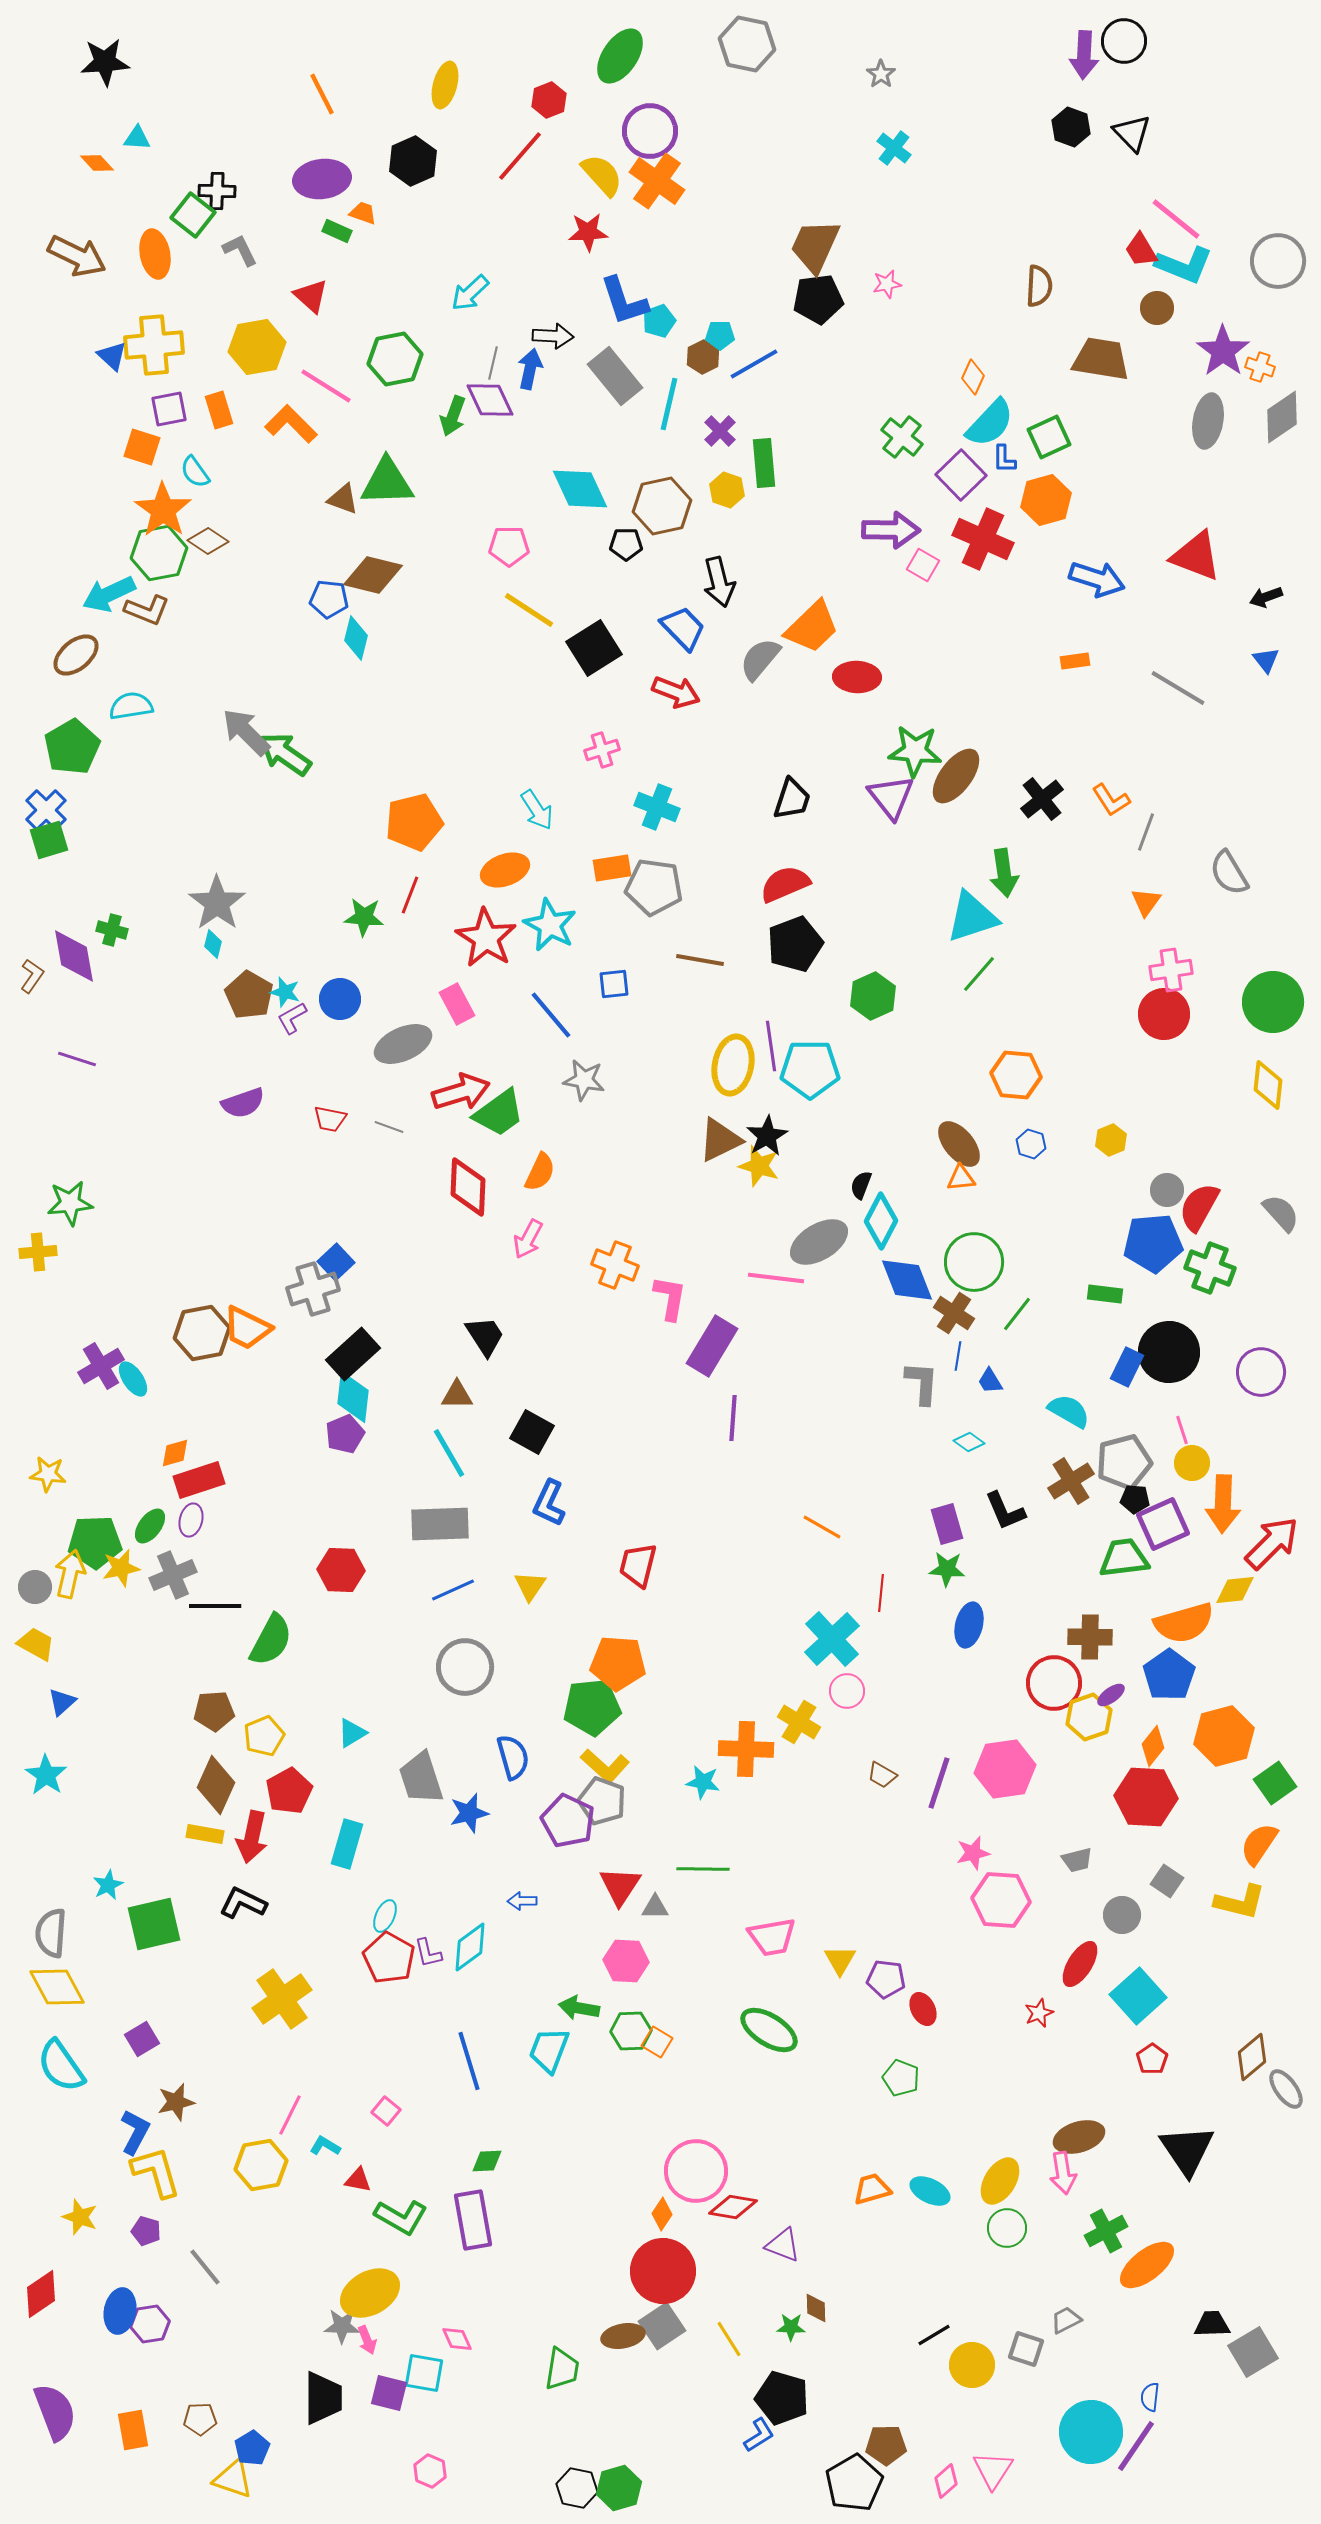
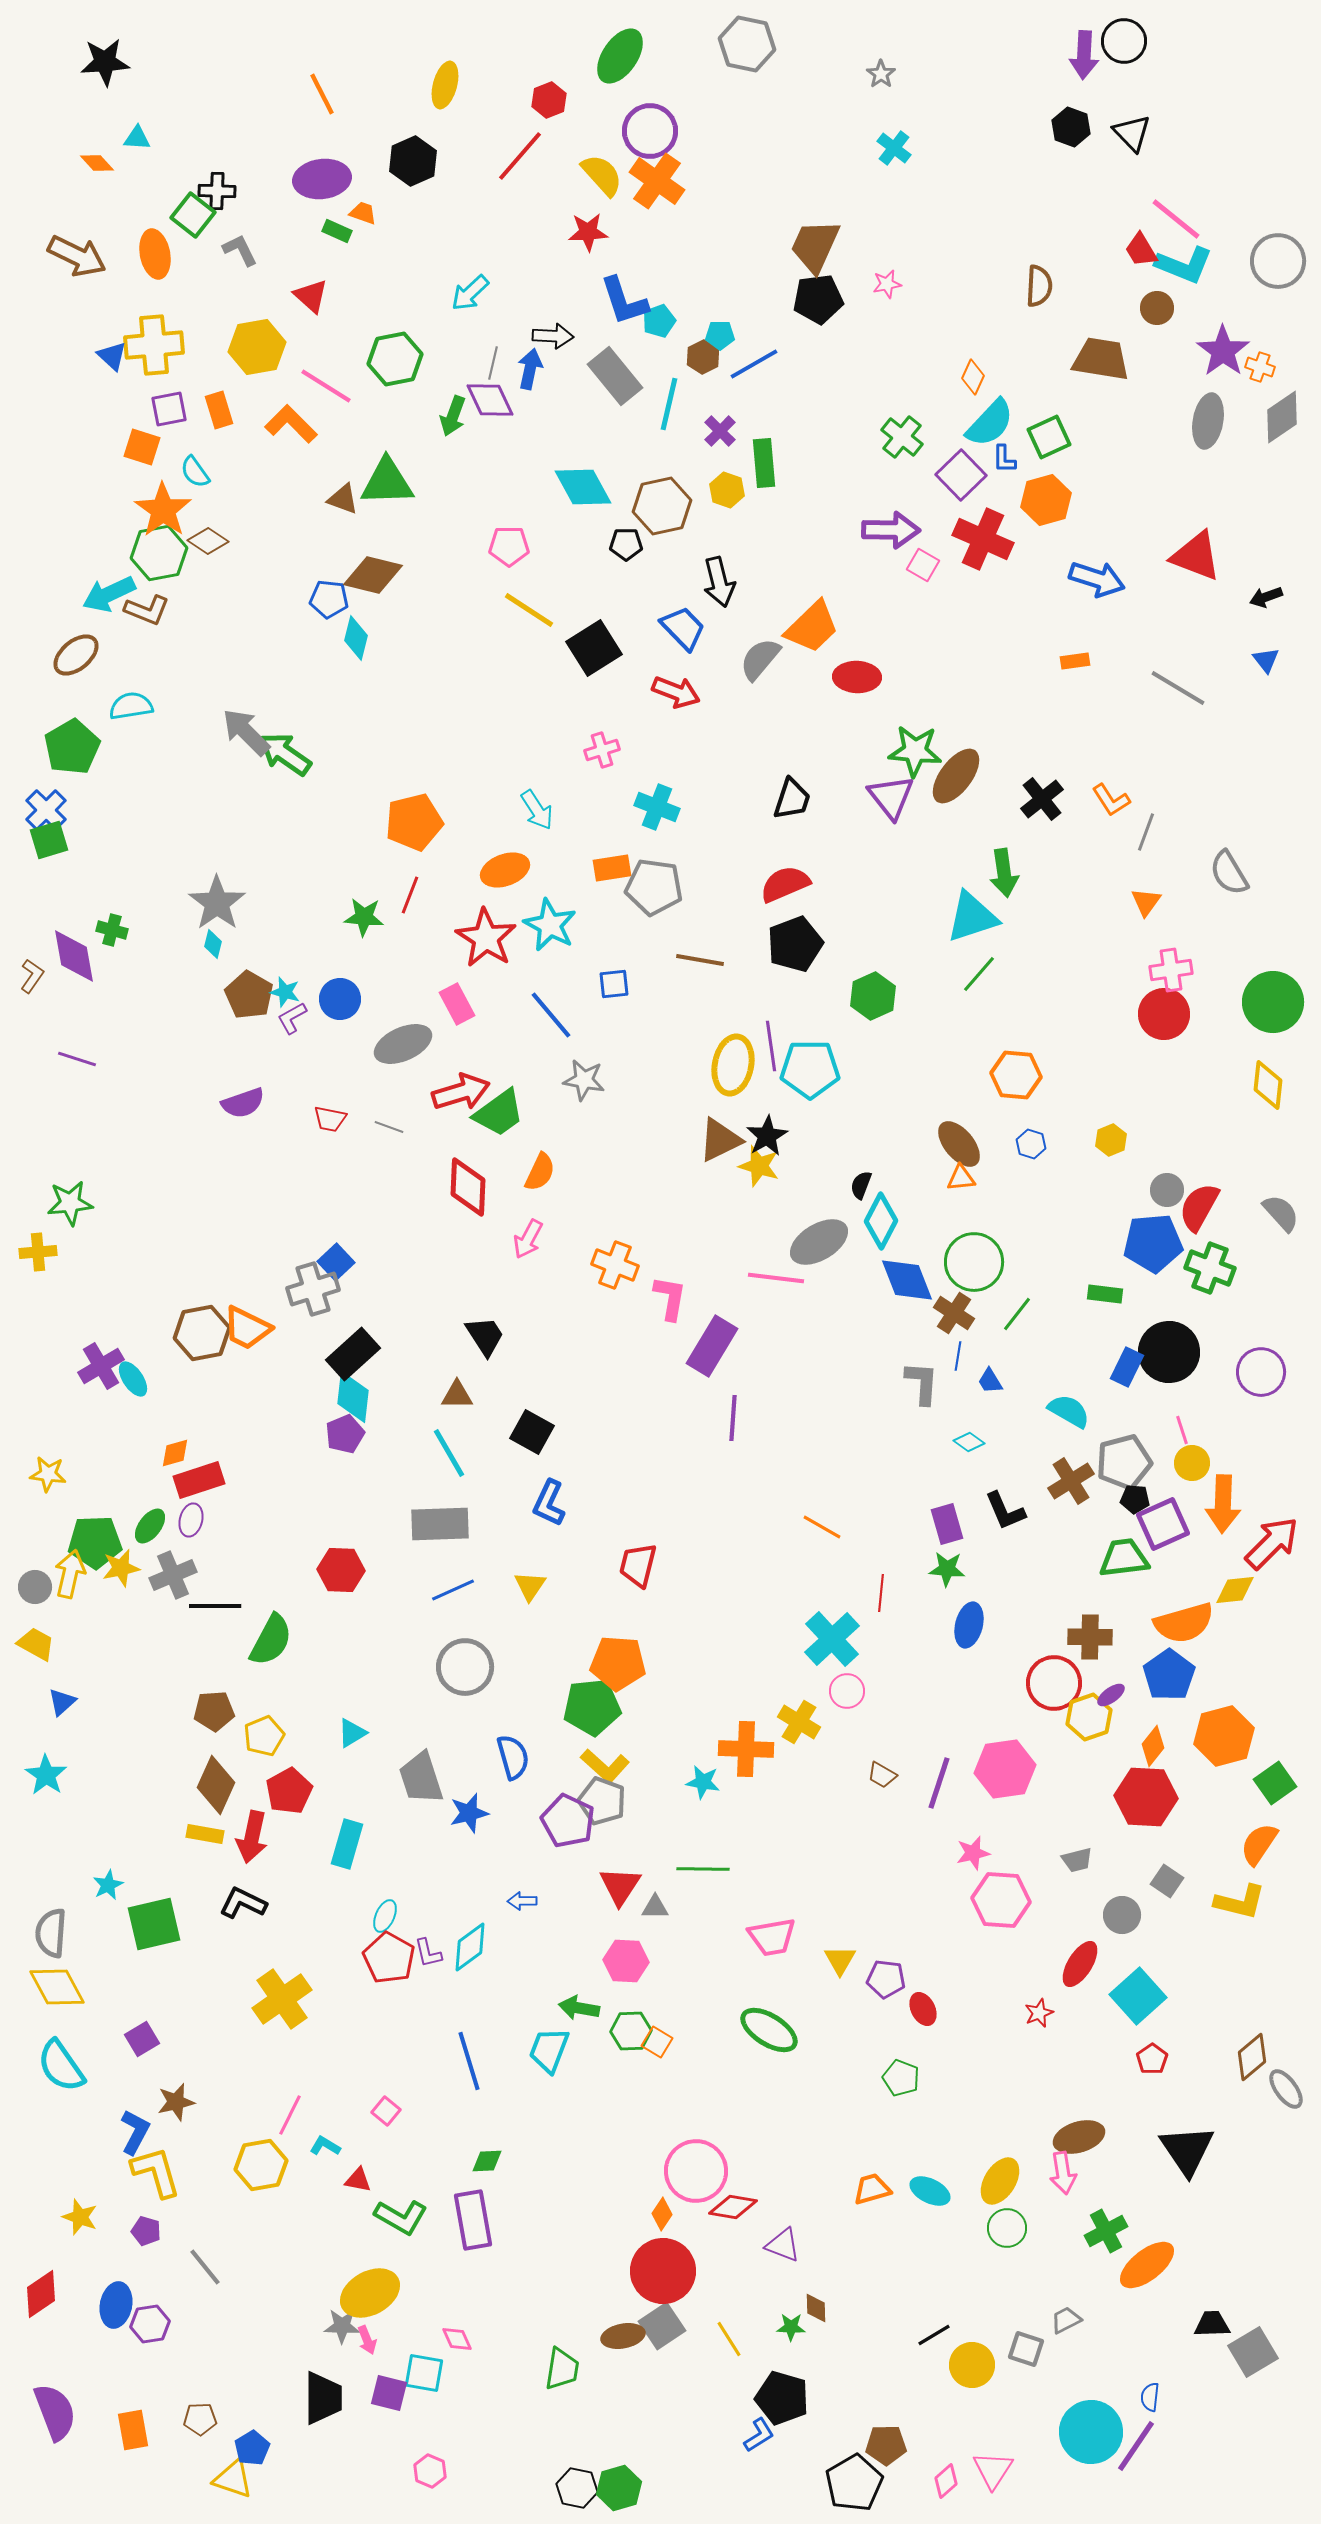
cyan diamond at (580, 489): moved 3 px right, 2 px up; rotated 4 degrees counterclockwise
blue ellipse at (120, 2311): moved 4 px left, 6 px up
